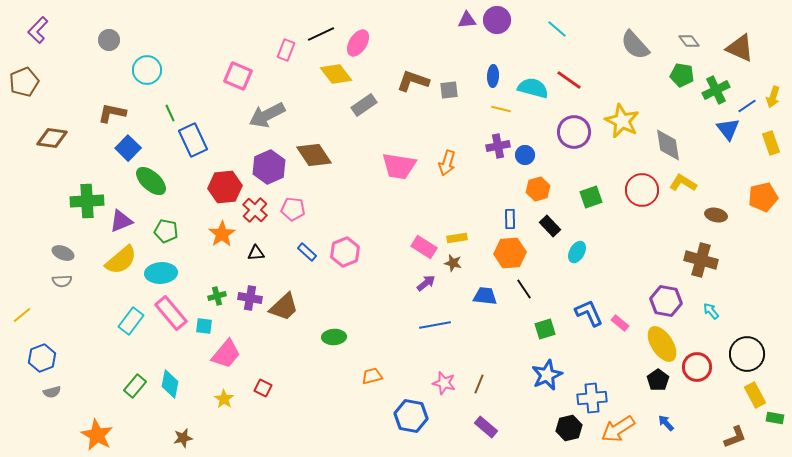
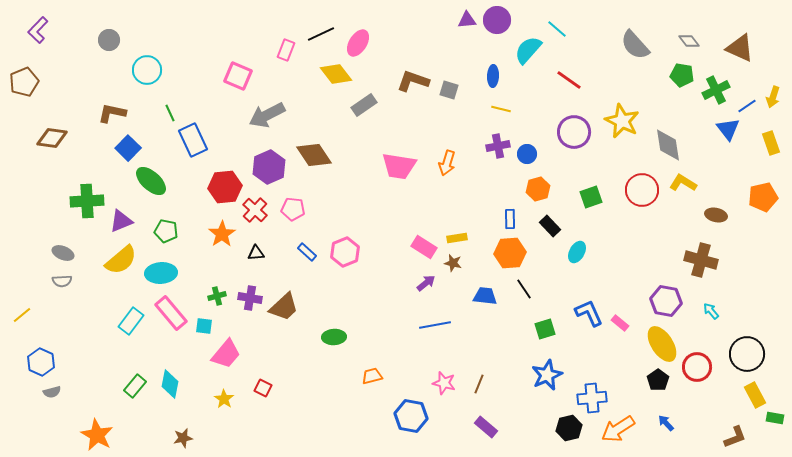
cyan semicircle at (533, 88): moved 5 px left, 38 px up; rotated 64 degrees counterclockwise
gray square at (449, 90): rotated 24 degrees clockwise
blue circle at (525, 155): moved 2 px right, 1 px up
blue hexagon at (42, 358): moved 1 px left, 4 px down; rotated 16 degrees counterclockwise
